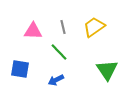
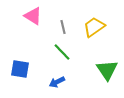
pink triangle: moved 15 px up; rotated 30 degrees clockwise
green line: moved 3 px right
blue arrow: moved 1 px right, 2 px down
